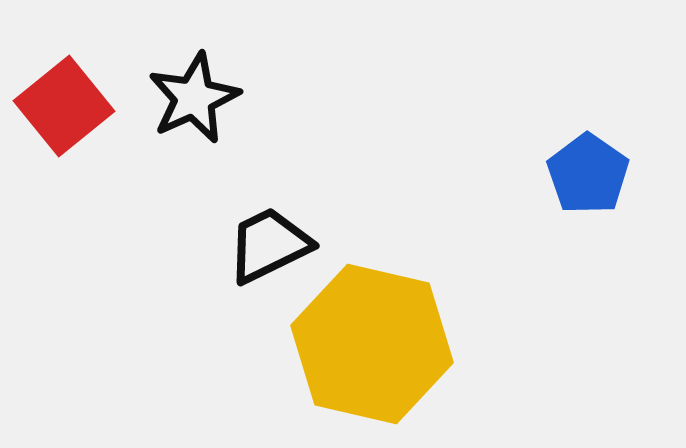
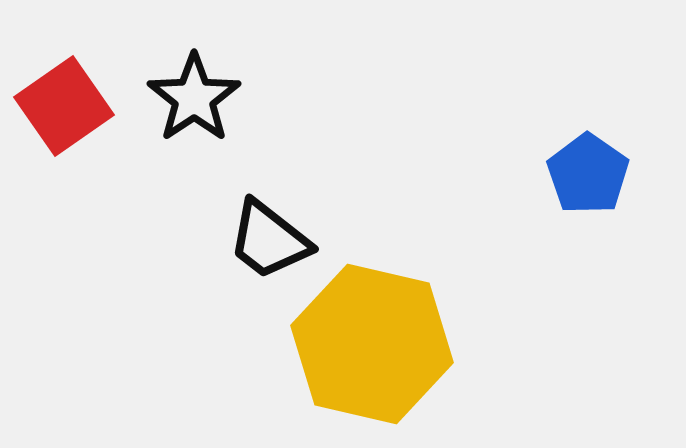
black star: rotated 10 degrees counterclockwise
red square: rotated 4 degrees clockwise
black trapezoid: moved 5 px up; rotated 116 degrees counterclockwise
